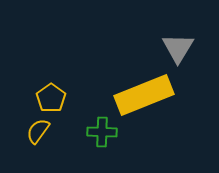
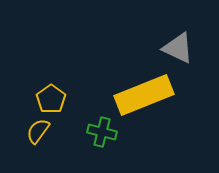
gray triangle: rotated 36 degrees counterclockwise
yellow pentagon: moved 1 px down
green cross: rotated 12 degrees clockwise
